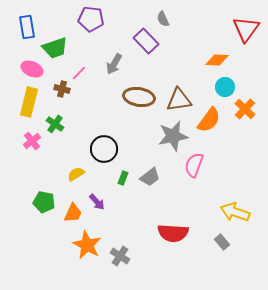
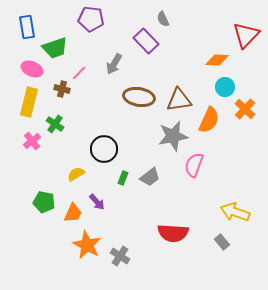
red triangle: moved 6 px down; rotated 8 degrees clockwise
orange semicircle: rotated 12 degrees counterclockwise
